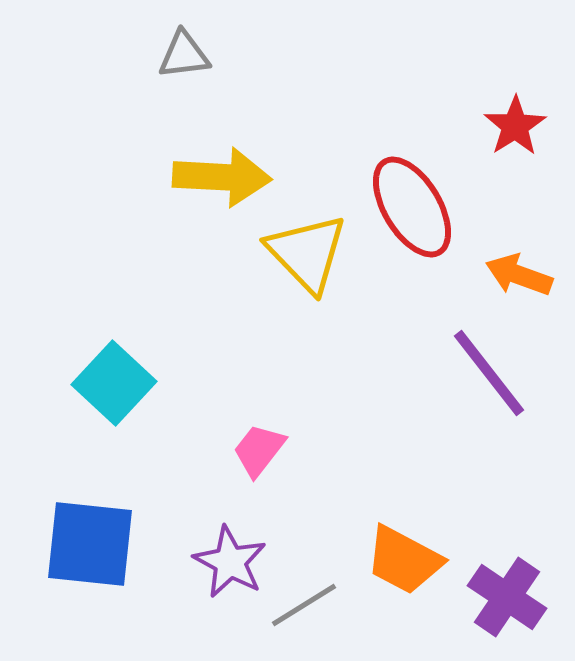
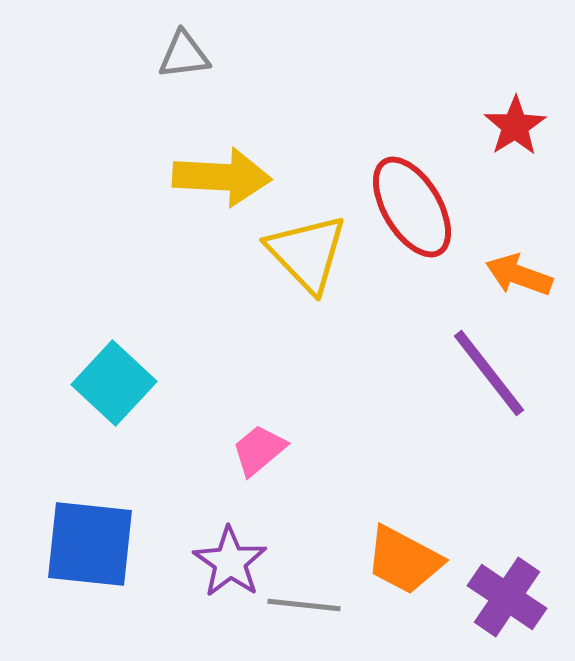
pink trapezoid: rotated 12 degrees clockwise
purple star: rotated 6 degrees clockwise
gray line: rotated 38 degrees clockwise
